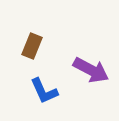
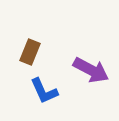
brown rectangle: moved 2 px left, 6 px down
